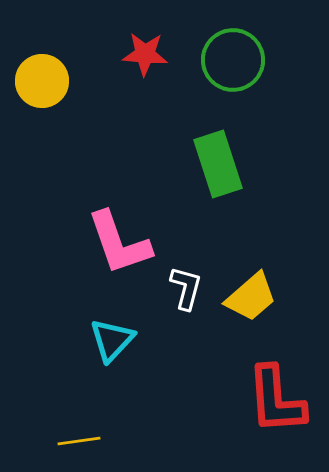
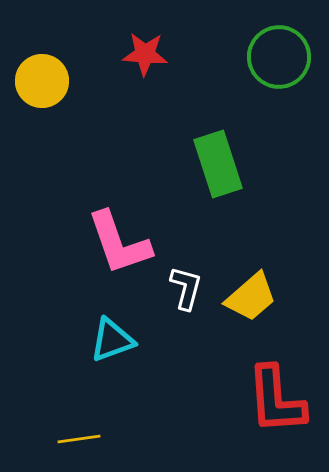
green circle: moved 46 px right, 3 px up
cyan triangle: rotated 27 degrees clockwise
yellow line: moved 2 px up
